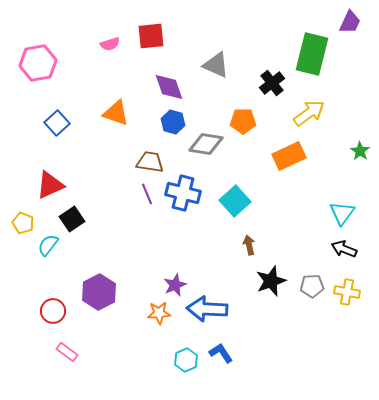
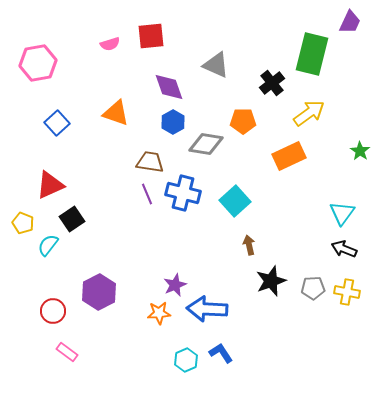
blue hexagon: rotated 15 degrees clockwise
gray pentagon: moved 1 px right, 2 px down
